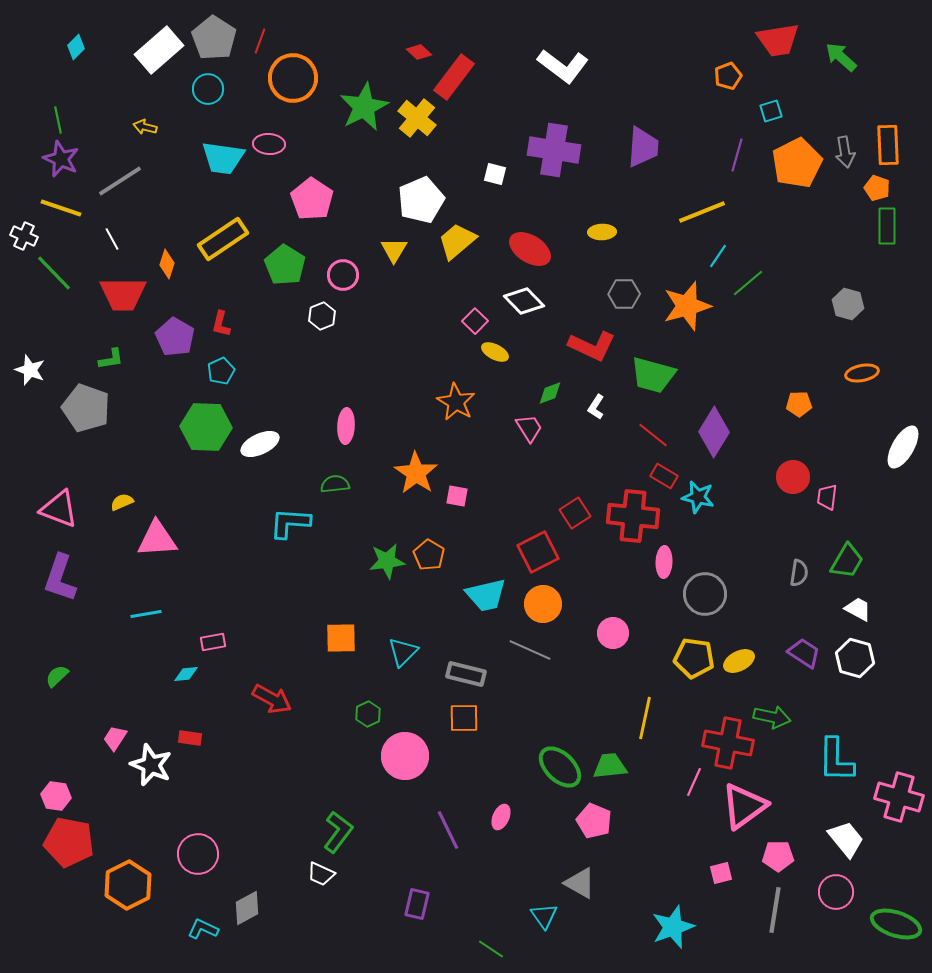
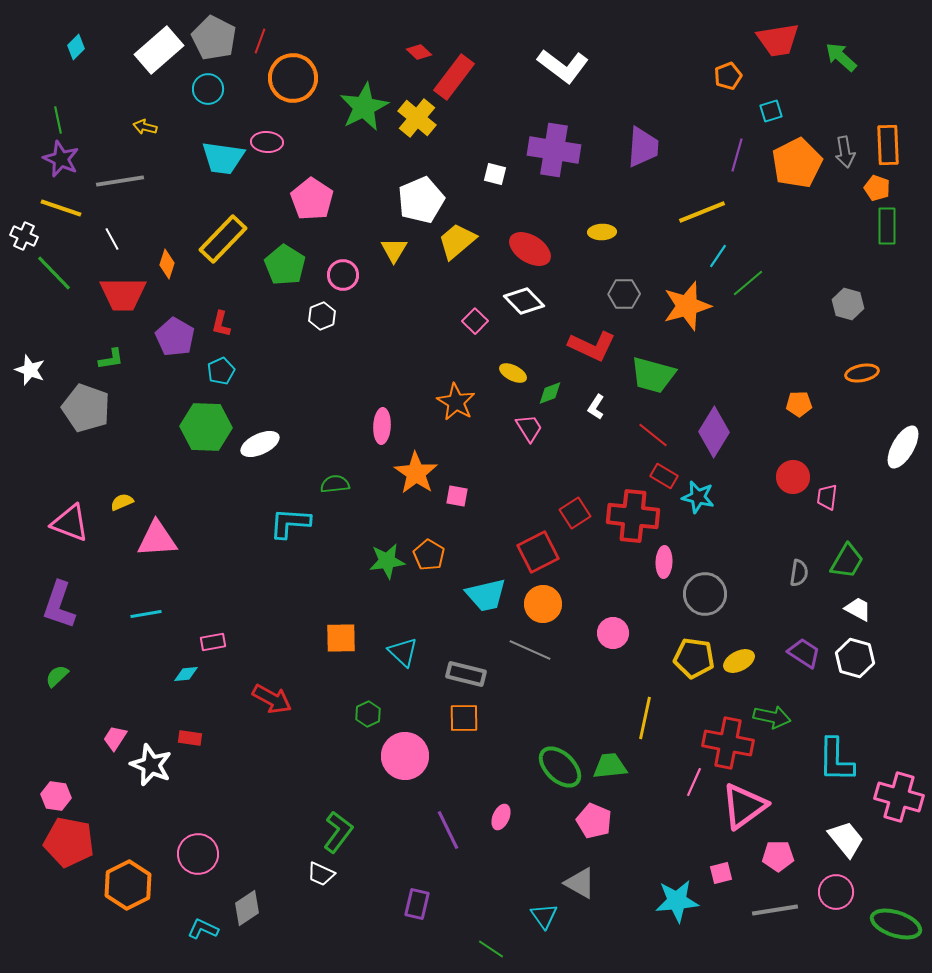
gray pentagon at (214, 38): rotated 6 degrees counterclockwise
pink ellipse at (269, 144): moved 2 px left, 2 px up
gray line at (120, 181): rotated 24 degrees clockwise
yellow rectangle at (223, 239): rotated 12 degrees counterclockwise
yellow ellipse at (495, 352): moved 18 px right, 21 px down
pink ellipse at (346, 426): moved 36 px right
pink triangle at (59, 509): moved 11 px right, 14 px down
purple L-shape at (60, 578): moved 1 px left, 27 px down
cyan triangle at (403, 652): rotated 32 degrees counterclockwise
gray diamond at (247, 908): rotated 6 degrees counterclockwise
gray line at (775, 910): rotated 72 degrees clockwise
cyan star at (673, 927): moved 4 px right, 26 px up; rotated 15 degrees clockwise
